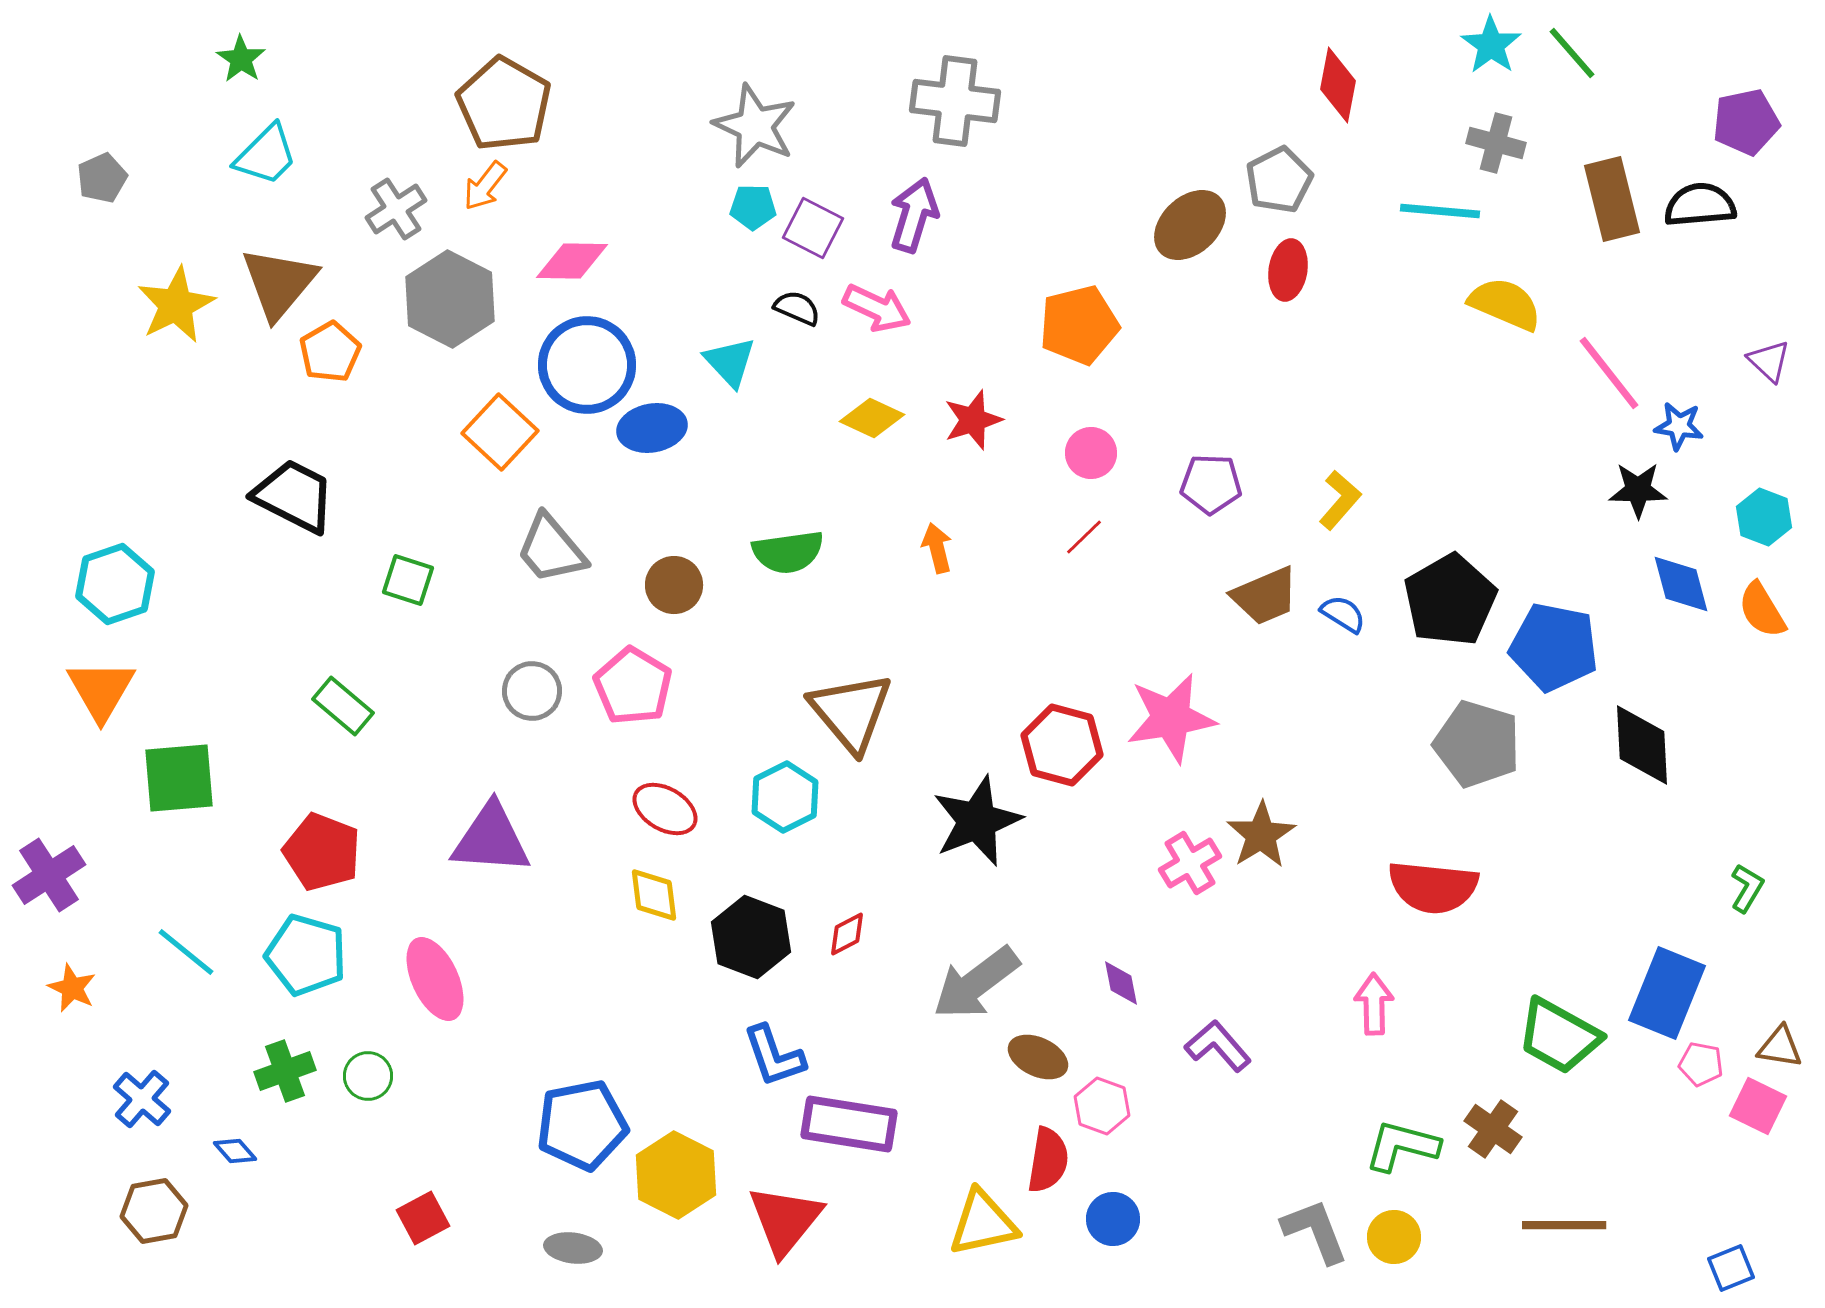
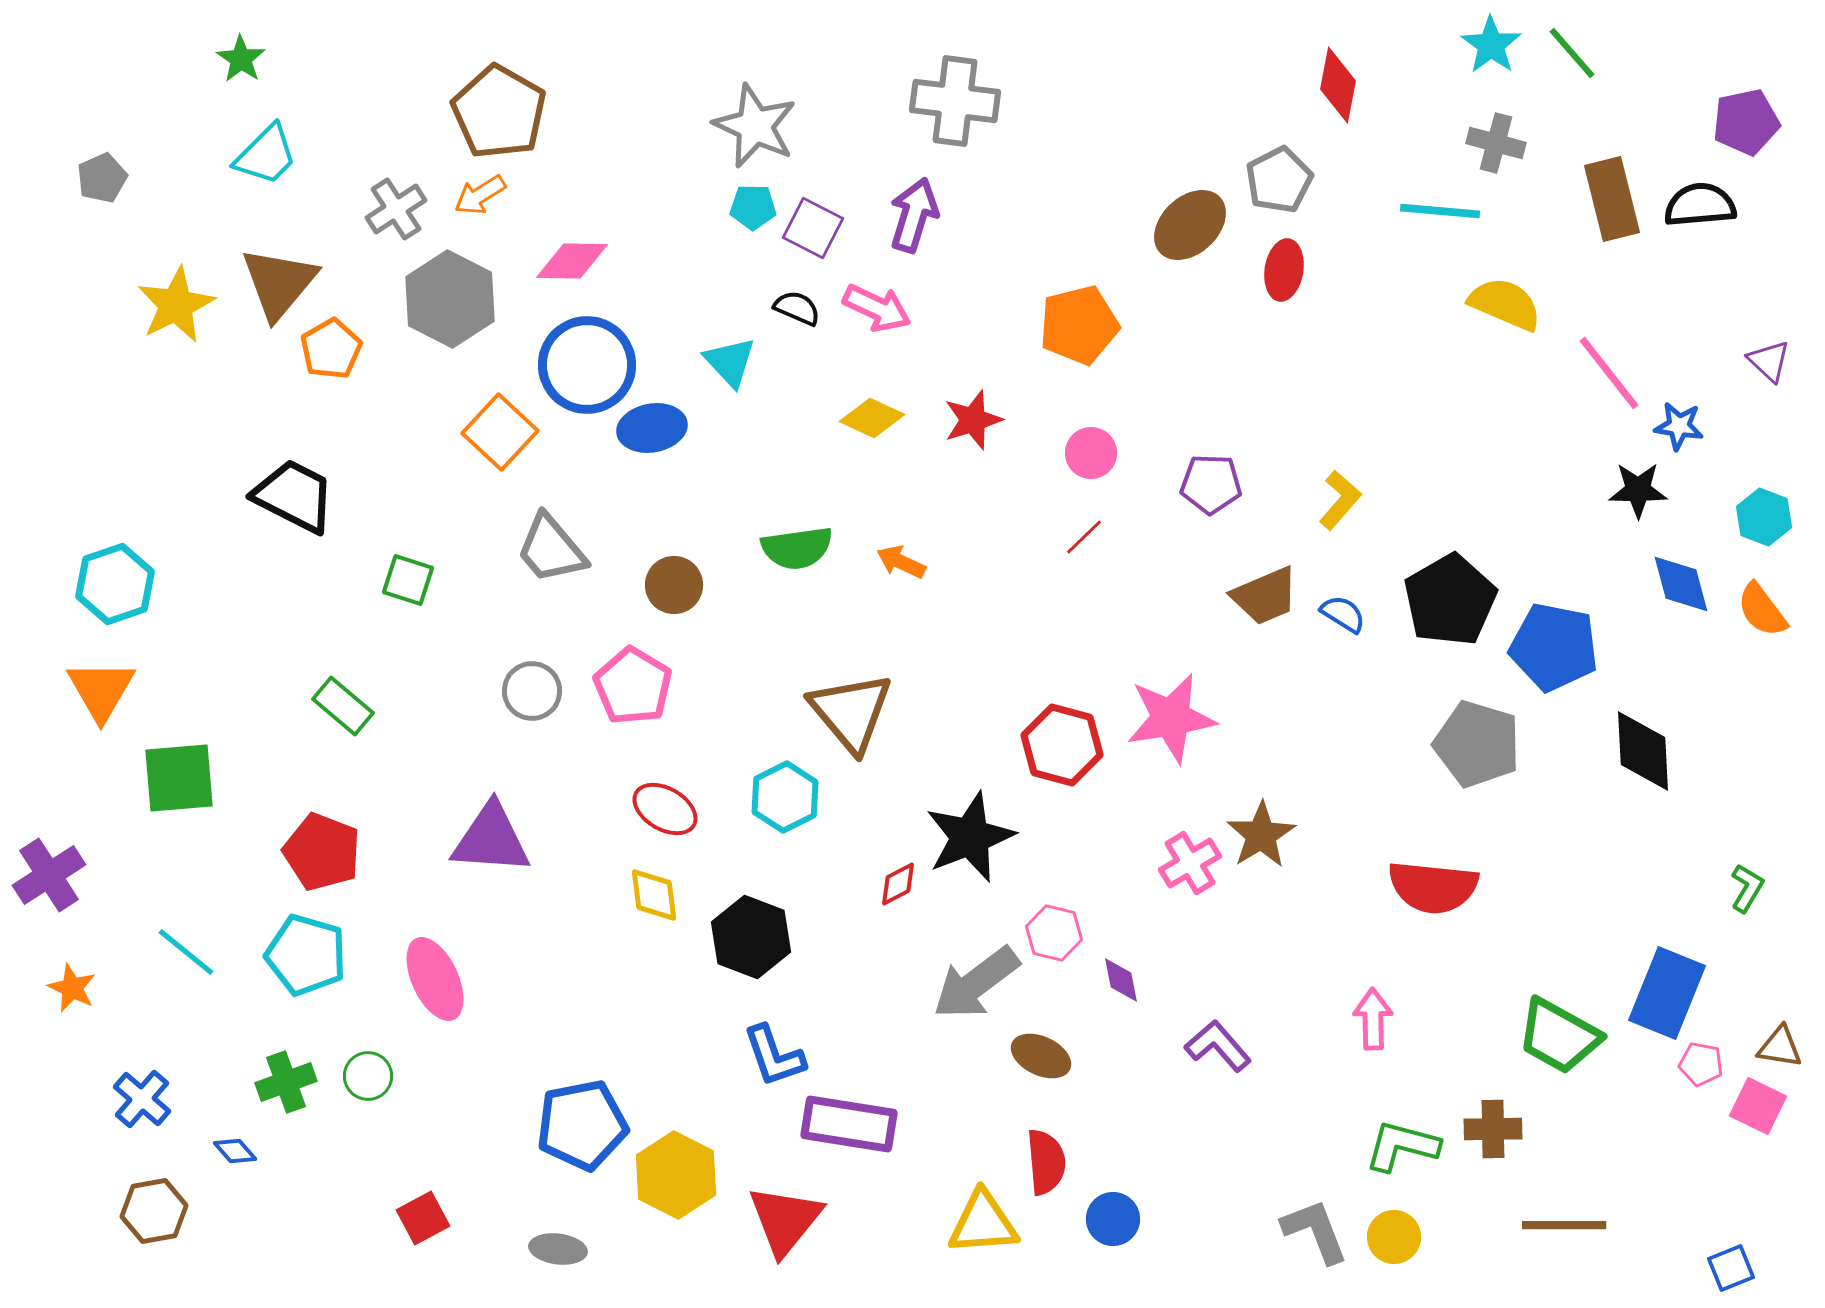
brown pentagon at (504, 104): moved 5 px left, 8 px down
orange arrow at (485, 186): moved 5 px left, 9 px down; rotated 20 degrees clockwise
red ellipse at (1288, 270): moved 4 px left
orange pentagon at (330, 352): moved 1 px right, 3 px up
orange arrow at (937, 548): moved 36 px left, 14 px down; rotated 51 degrees counterclockwise
green semicircle at (788, 552): moved 9 px right, 4 px up
orange semicircle at (1762, 610): rotated 6 degrees counterclockwise
black diamond at (1642, 745): moved 1 px right, 6 px down
black star at (977, 821): moved 7 px left, 16 px down
red diamond at (847, 934): moved 51 px right, 50 px up
purple diamond at (1121, 983): moved 3 px up
pink arrow at (1374, 1004): moved 1 px left, 15 px down
brown ellipse at (1038, 1057): moved 3 px right, 1 px up
green cross at (285, 1071): moved 1 px right, 11 px down
pink hexagon at (1102, 1106): moved 48 px left, 173 px up; rotated 6 degrees counterclockwise
brown cross at (1493, 1129): rotated 36 degrees counterclockwise
red semicircle at (1048, 1160): moved 2 px left, 2 px down; rotated 14 degrees counterclockwise
yellow triangle at (983, 1223): rotated 8 degrees clockwise
gray ellipse at (573, 1248): moved 15 px left, 1 px down
